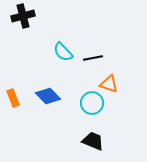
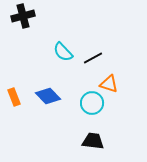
black line: rotated 18 degrees counterclockwise
orange rectangle: moved 1 px right, 1 px up
black trapezoid: rotated 15 degrees counterclockwise
